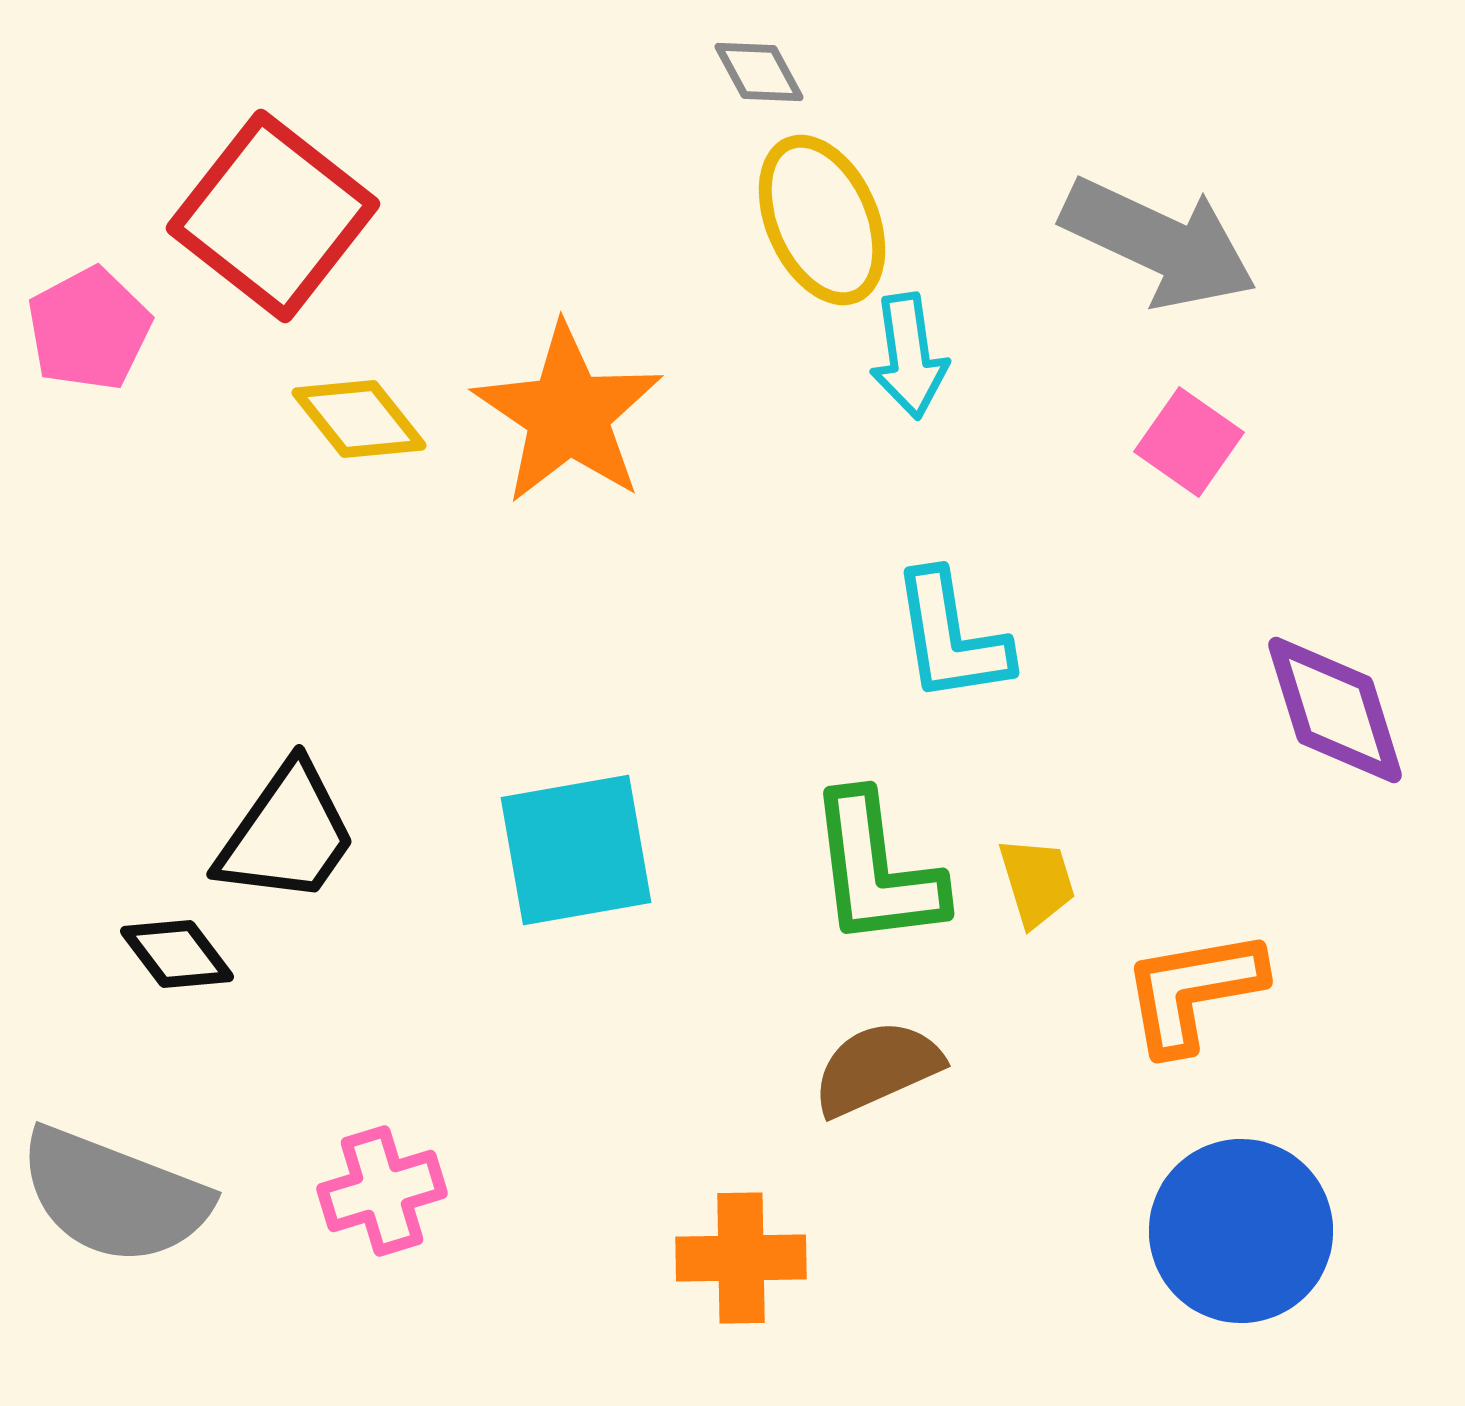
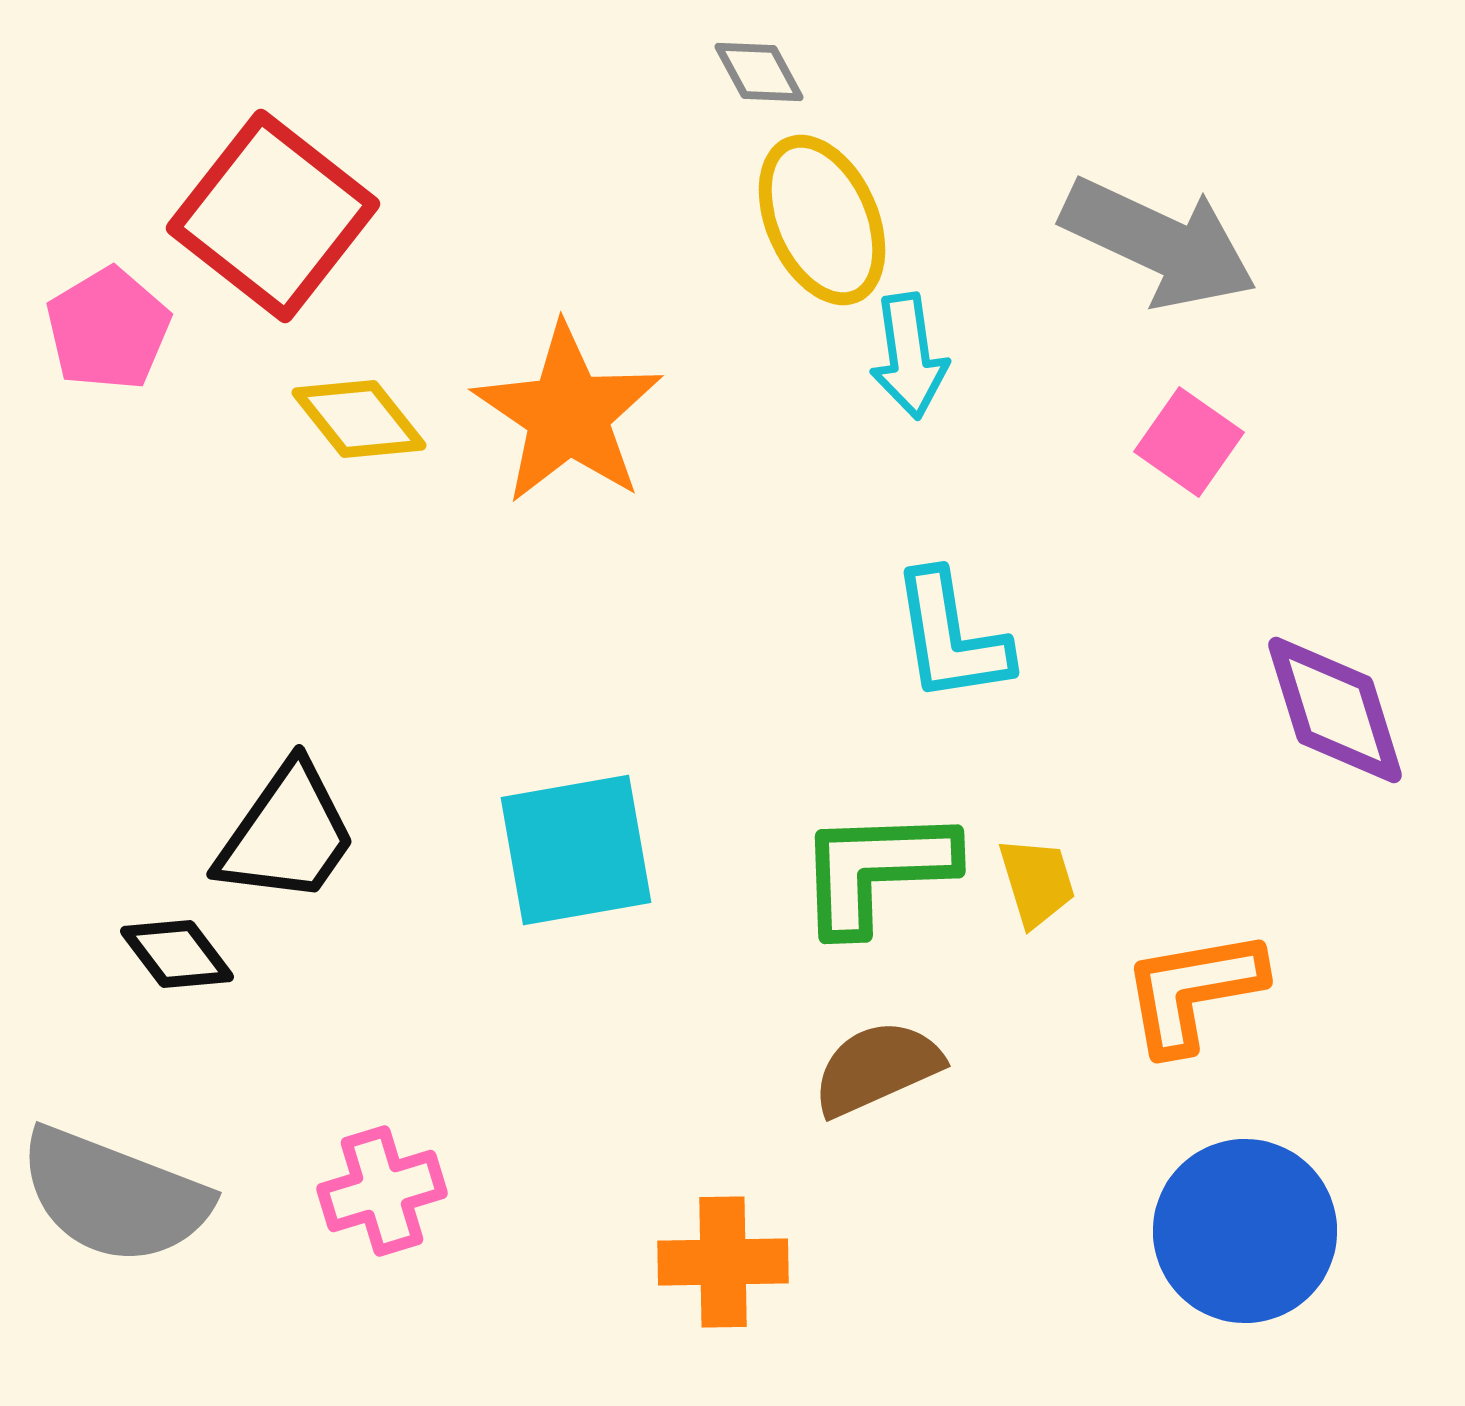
pink pentagon: moved 19 px right; rotated 3 degrees counterclockwise
green L-shape: rotated 95 degrees clockwise
blue circle: moved 4 px right
orange cross: moved 18 px left, 4 px down
